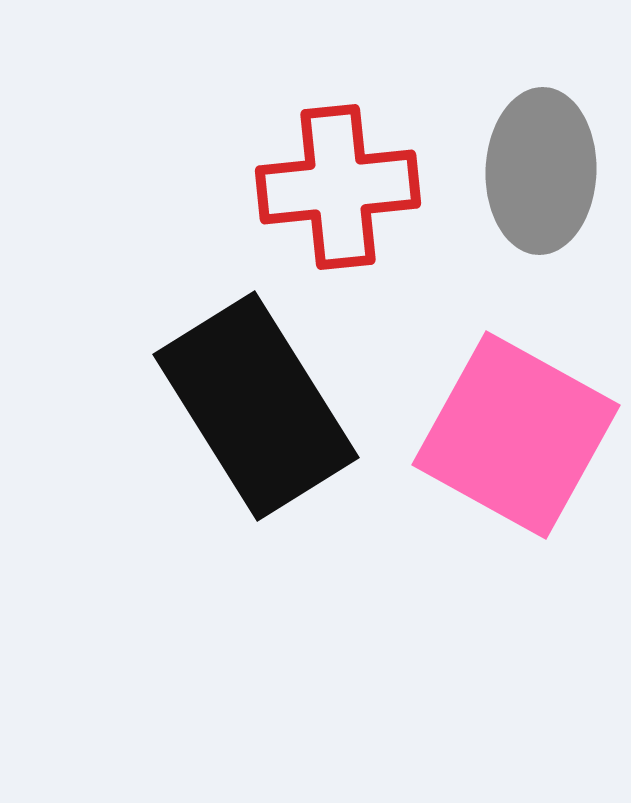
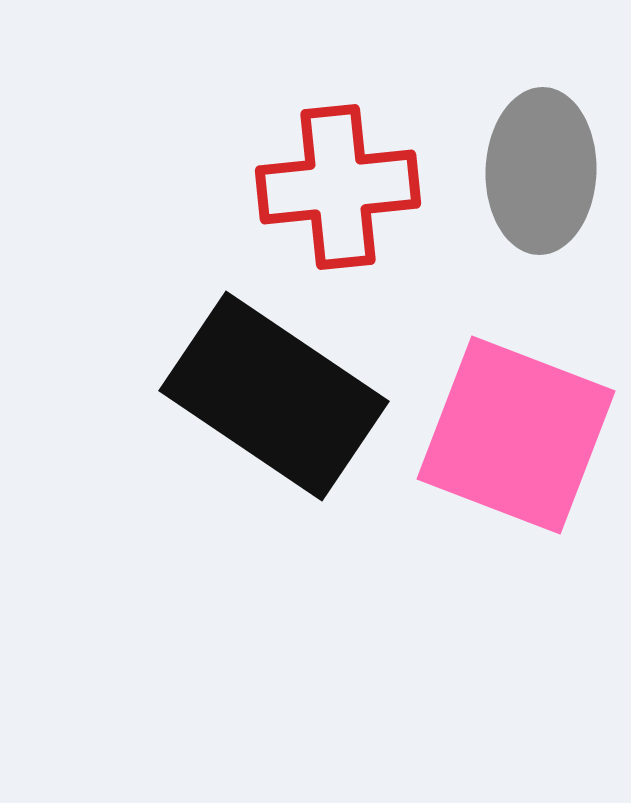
black rectangle: moved 18 px right, 10 px up; rotated 24 degrees counterclockwise
pink square: rotated 8 degrees counterclockwise
